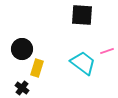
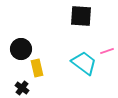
black square: moved 1 px left, 1 px down
black circle: moved 1 px left
cyan trapezoid: moved 1 px right
yellow rectangle: rotated 30 degrees counterclockwise
